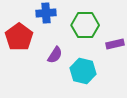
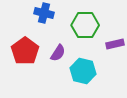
blue cross: moved 2 px left; rotated 18 degrees clockwise
red pentagon: moved 6 px right, 14 px down
purple semicircle: moved 3 px right, 2 px up
